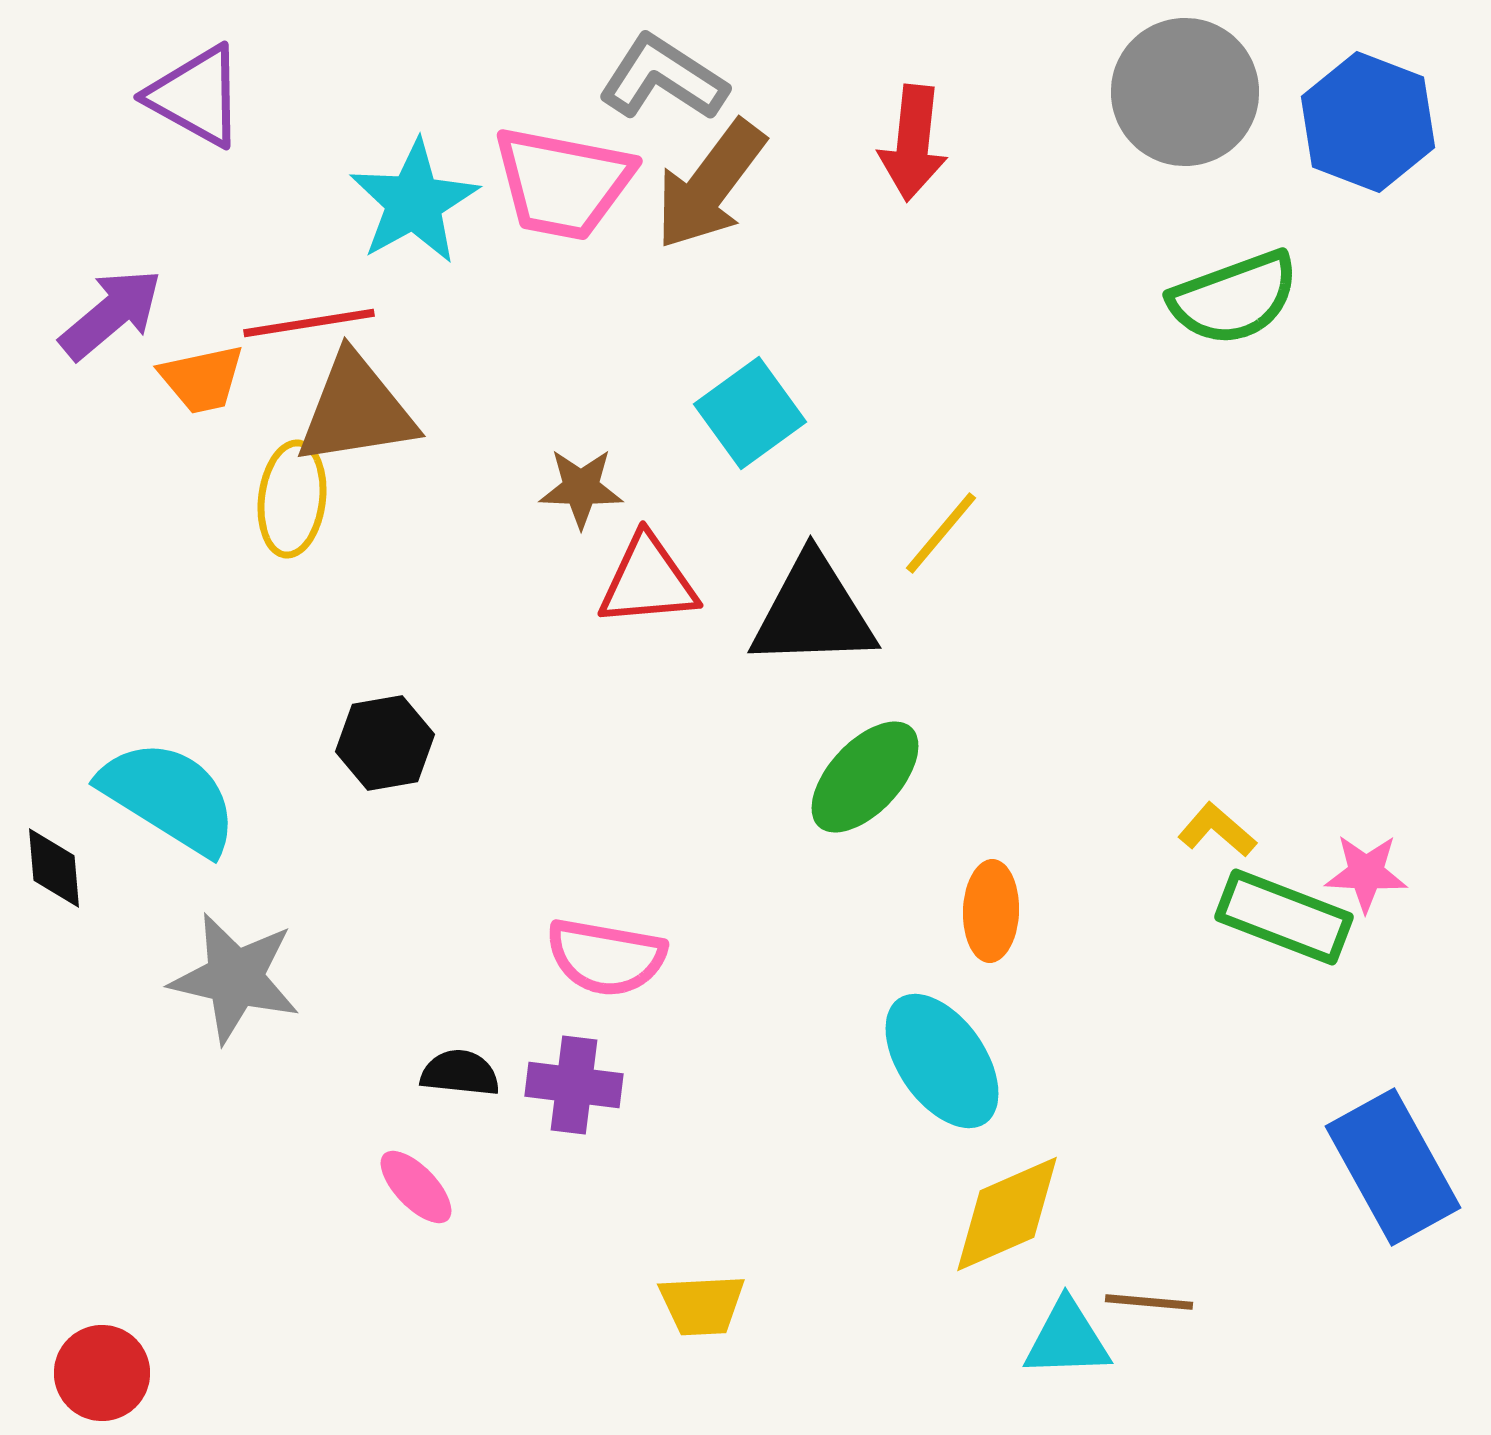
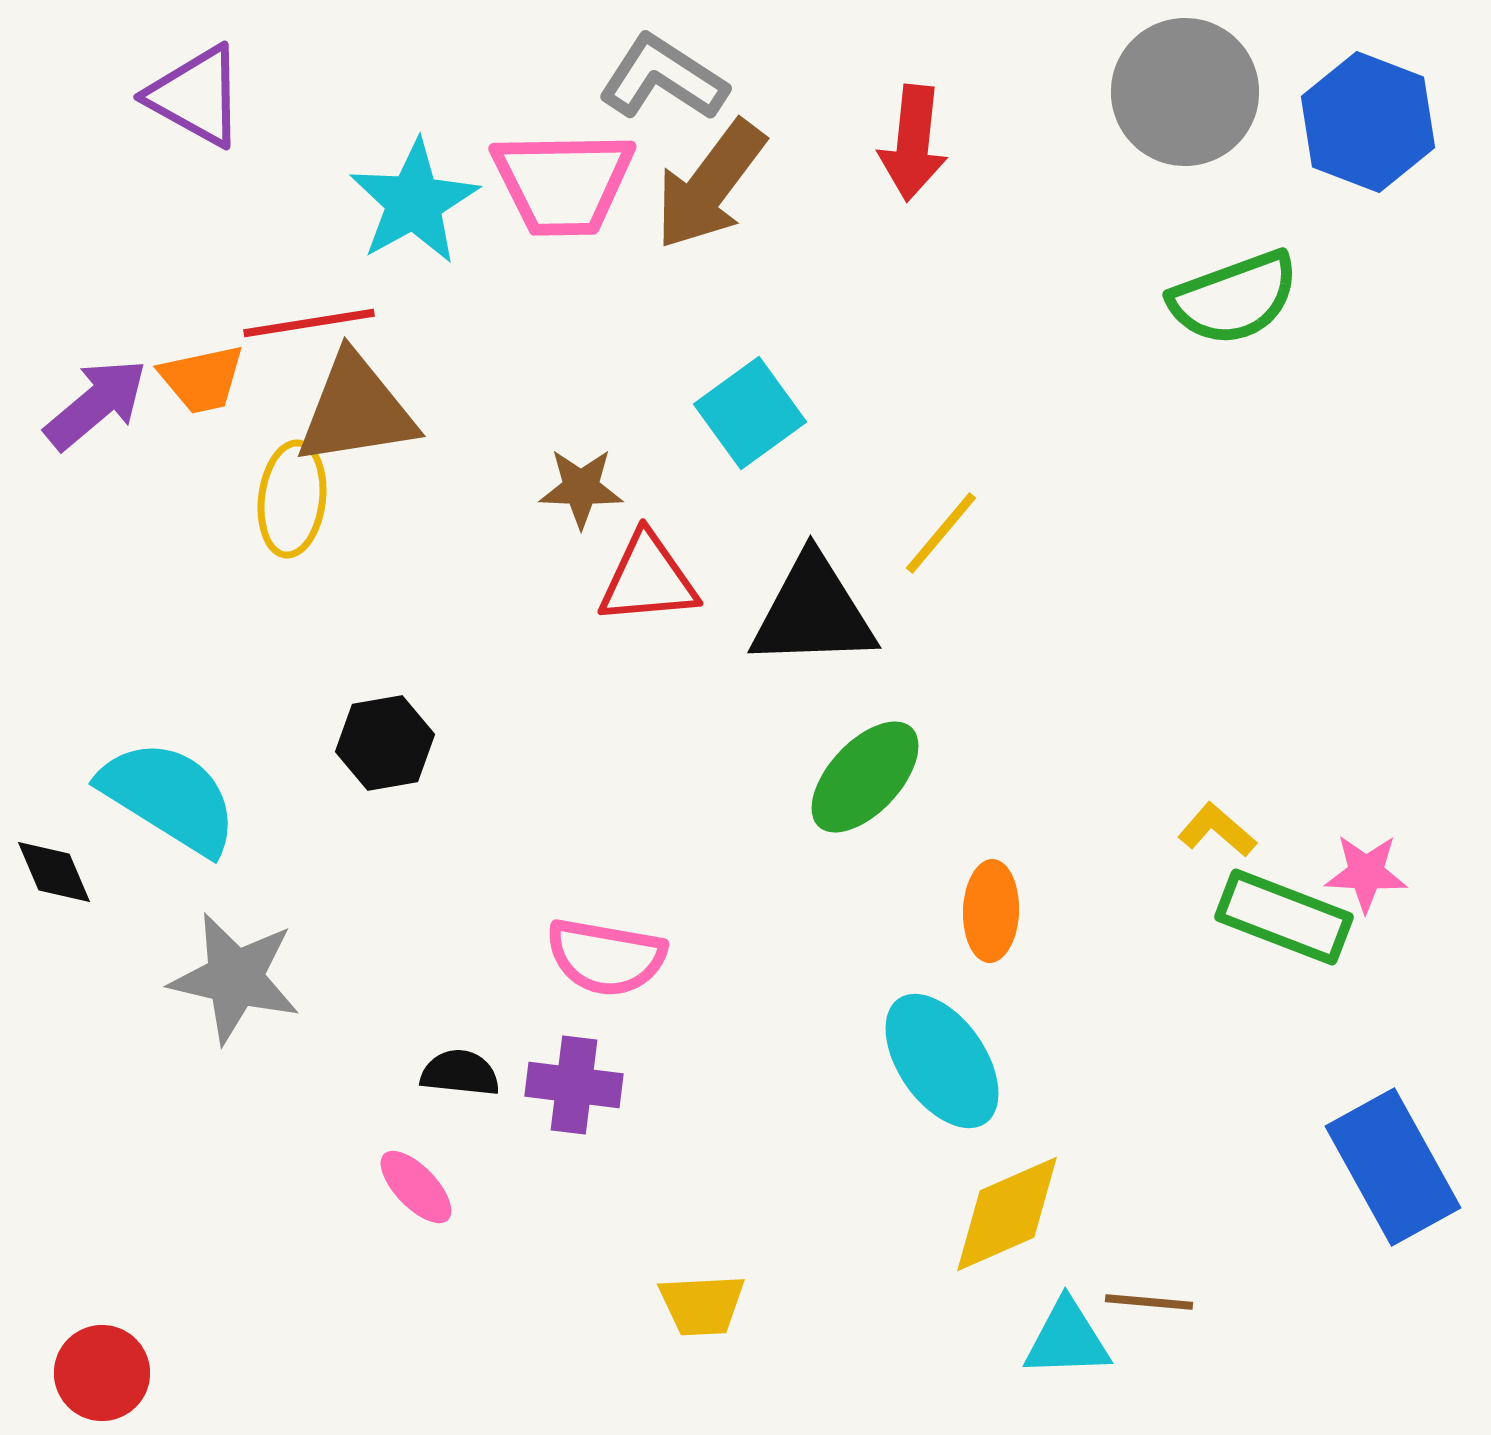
pink trapezoid: rotated 12 degrees counterclockwise
purple arrow: moved 15 px left, 90 px down
red triangle: moved 2 px up
black diamond: moved 4 px down; rotated 18 degrees counterclockwise
